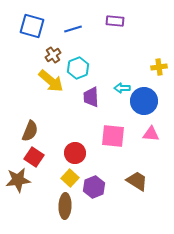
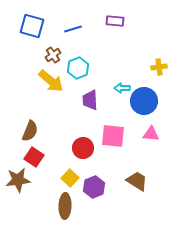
purple trapezoid: moved 1 px left, 3 px down
red circle: moved 8 px right, 5 px up
